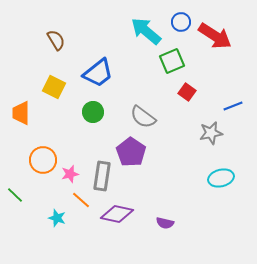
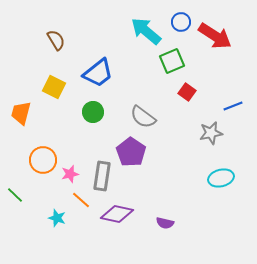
orange trapezoid: rotated 15 degrees clockwise
